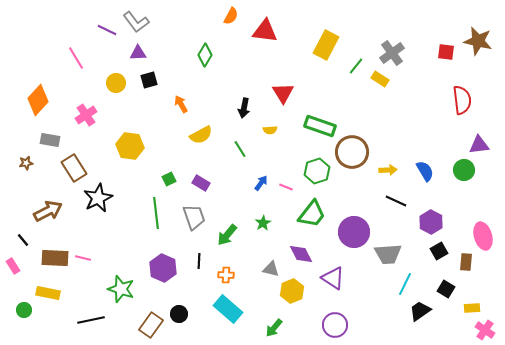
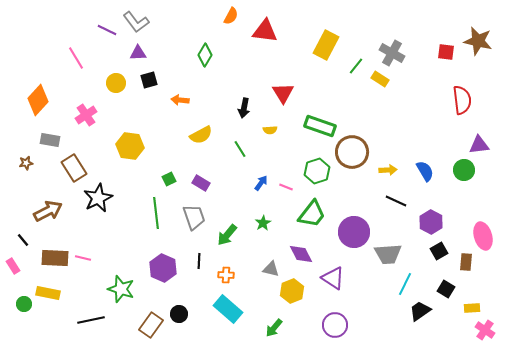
gray cross at (392, 53): rotated 25 degrees counterclockwise
orange arrow at (181, 104): moved 1 px left, 4 px up; rotated 54 degrees counterclockwise
green circle at (24, 310): moved 6 px up
